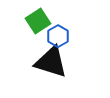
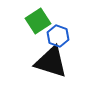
blue hexagon: rotated 10 degrees counterclockwise
